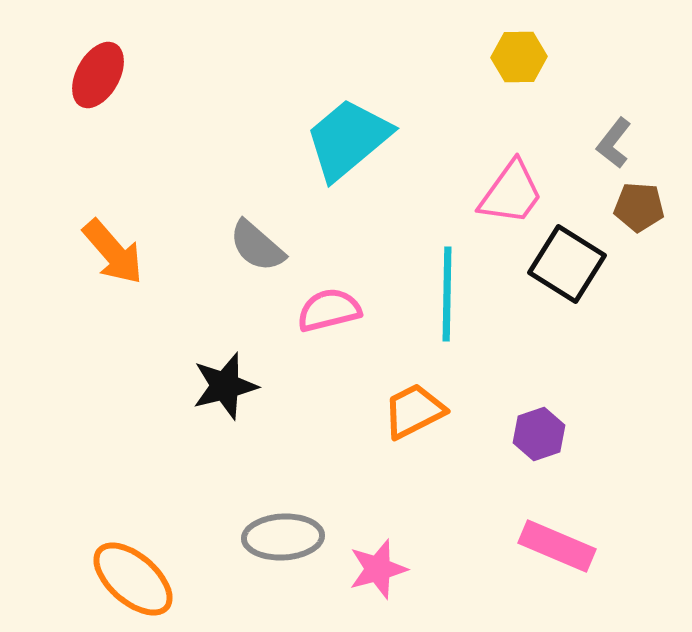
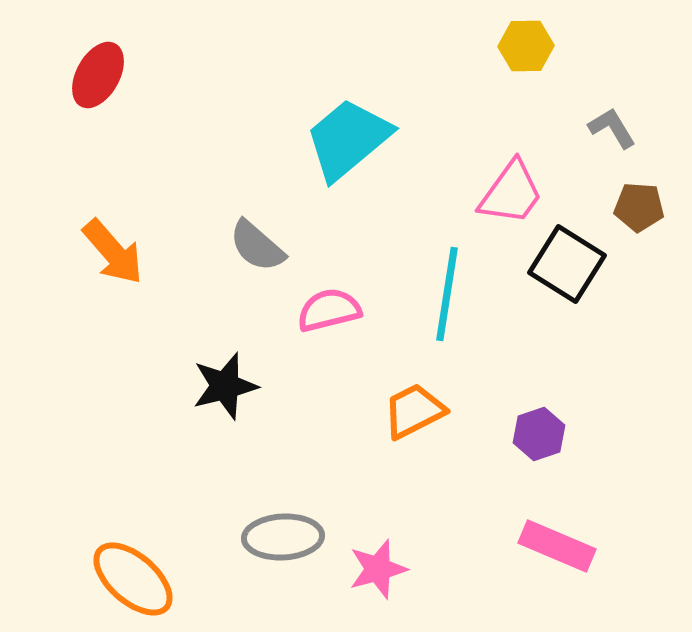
yellow hexagon: moved 7 px right, 11 px up
gray L-shape: moved 2 px left, 15 px up; rotated 111 degrees clockwise
cyan line: rotated 8 degrees clockwise
